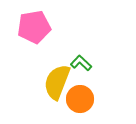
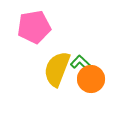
yellow semicircle: moved 13 px up
orange circle: moved 11 px right, 20 px up
